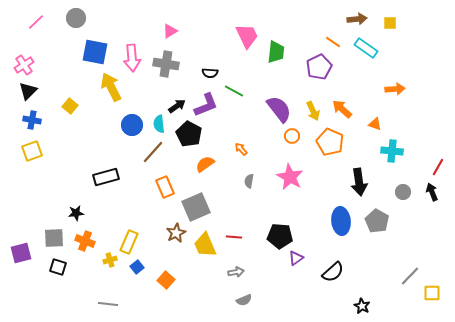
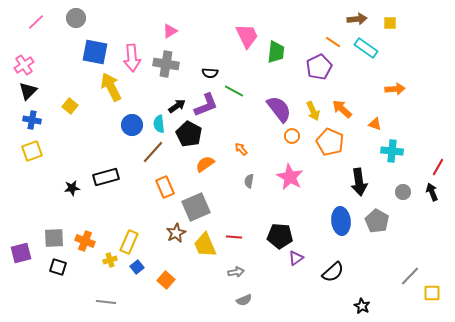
black star at (76, 213): moved 4 px left, 25 px up
gray line at (108, 304): moved 2 px left, 2 px up
